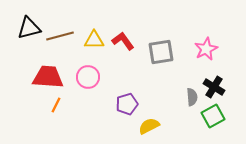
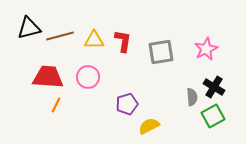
red L-shape: rotated 45 degrees clockwise
